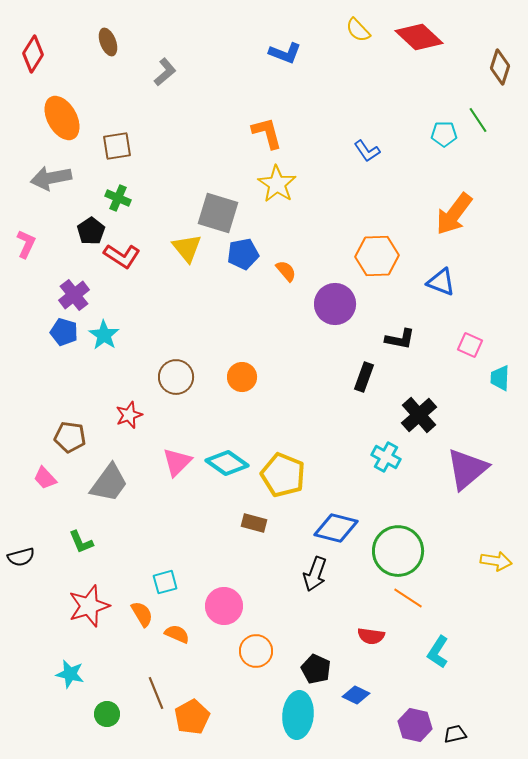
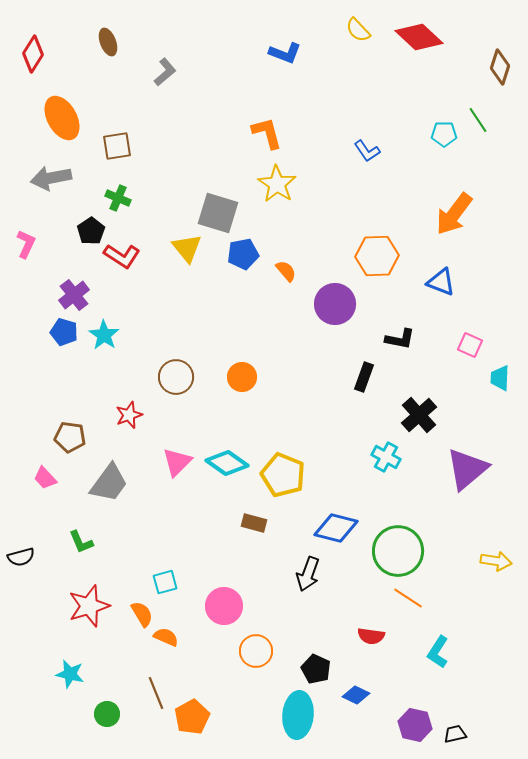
black arrow at (315, 574): moved 7 px left
orange semicircle at (177, 634): moved 11 px left, 3 px down
